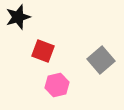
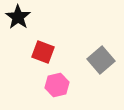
black star: rotated 20 degrees counterclockwise
red square: moved 1 px down
